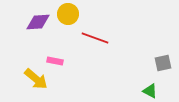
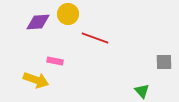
gray square: moved 1 px right, 1 px up; rotated 12 degrees clockwise
yellow arrow: moved 1 px down; rotated 20 degrees counterclockwise
green triangle: moved 8 px left; rotated 21 degrees clockwise
